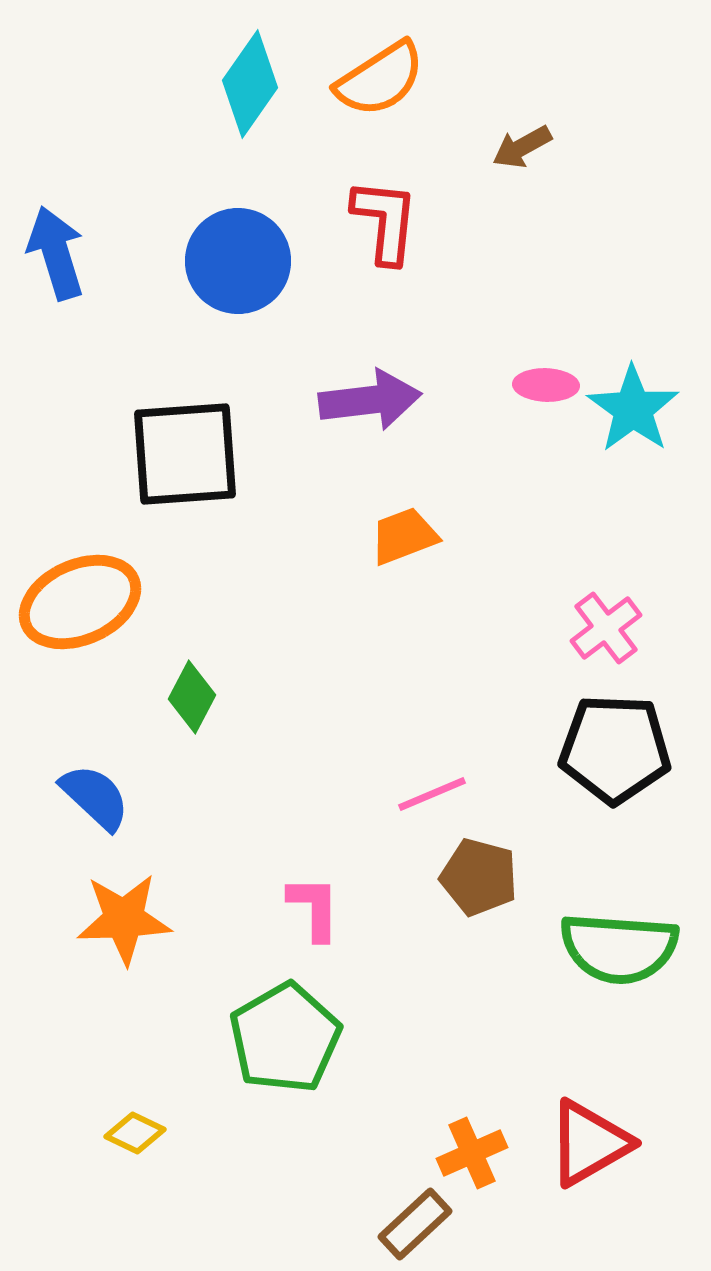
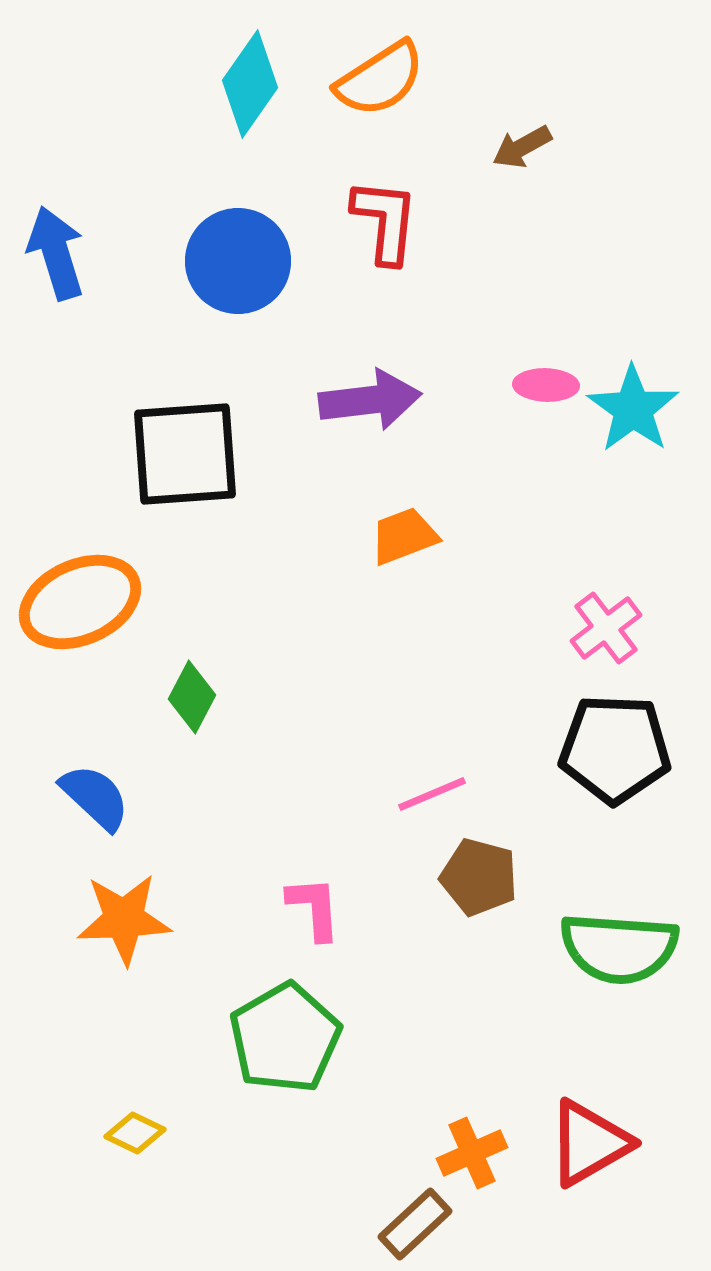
pink L-shape: rotated 4 degrees counterclockwise
